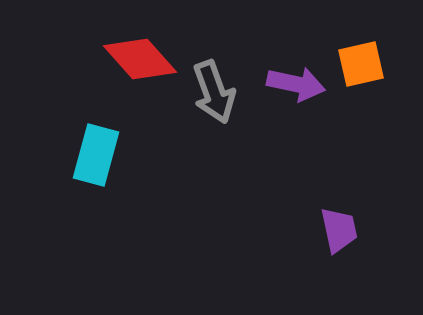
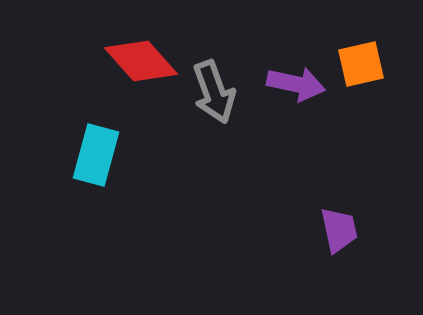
red diamond: moved 1 px right, 2 px down
